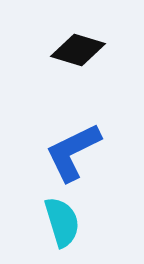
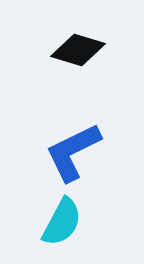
cyan semicircle: rotated 45 degrees clockwise
